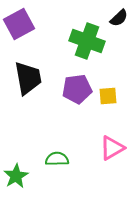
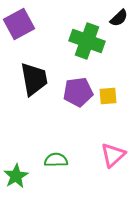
black trapezoid: moved 6 px right, 1 px down
purple pentagon: moved 1 px right, 3 px down
pink triangle: moved 1 px right, 7 px down; rotated 12 degrees counterclockwise
green semicircle: moved 1 px left, 1 px down
